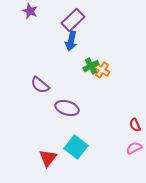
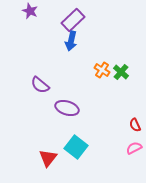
green cross: moved 30 px right, 6 px down; rotated 21 degrees counterclockwise
